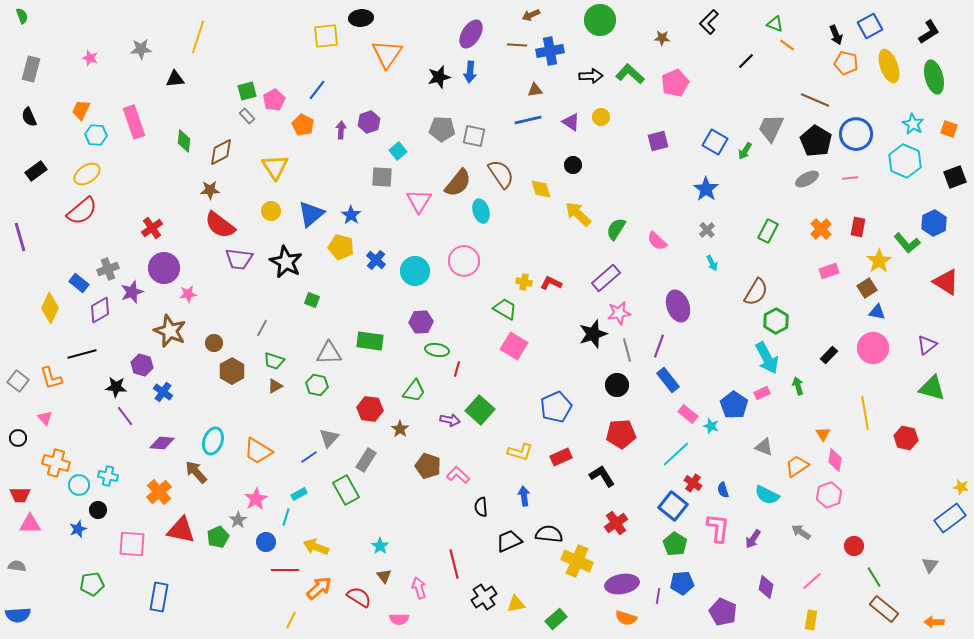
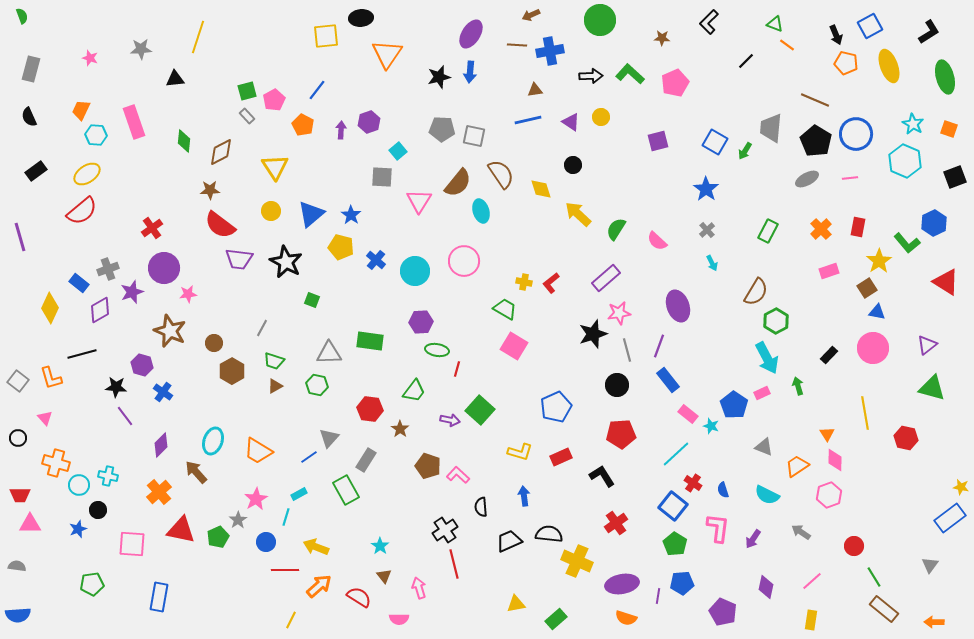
green ellipse at (934, 77): moved 11 px right
gray trapezoid at (771, 128): rotated 20 degrees counterclockwise
red L-shape at (551, 283): rotated 65 degrees counterclockwise
orange triangle at (823, 434): moved 4 px right
purple diamond at (162, 443): moved 1 px left, 2 px down; rotated 50 degrees counterclockwise
pink diamond at (835, 460): rotated 10 degrees counterclockwise
orange arrow at (319, 588): moved 2 px up
black cross at (484, 597): moved 39 px left, 67 px up
